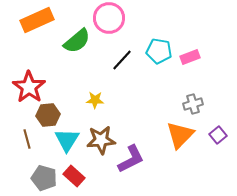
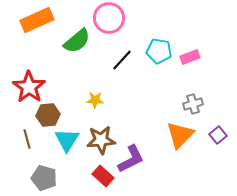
red rectangle: moved 29 px right
